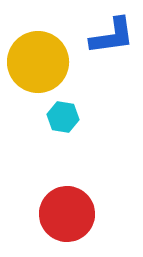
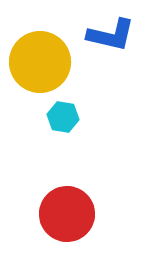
blue L-shape: moved 1 px left, 1 px up; rotated 21 degrees clockwise
yellow circle: moved 2 px right
